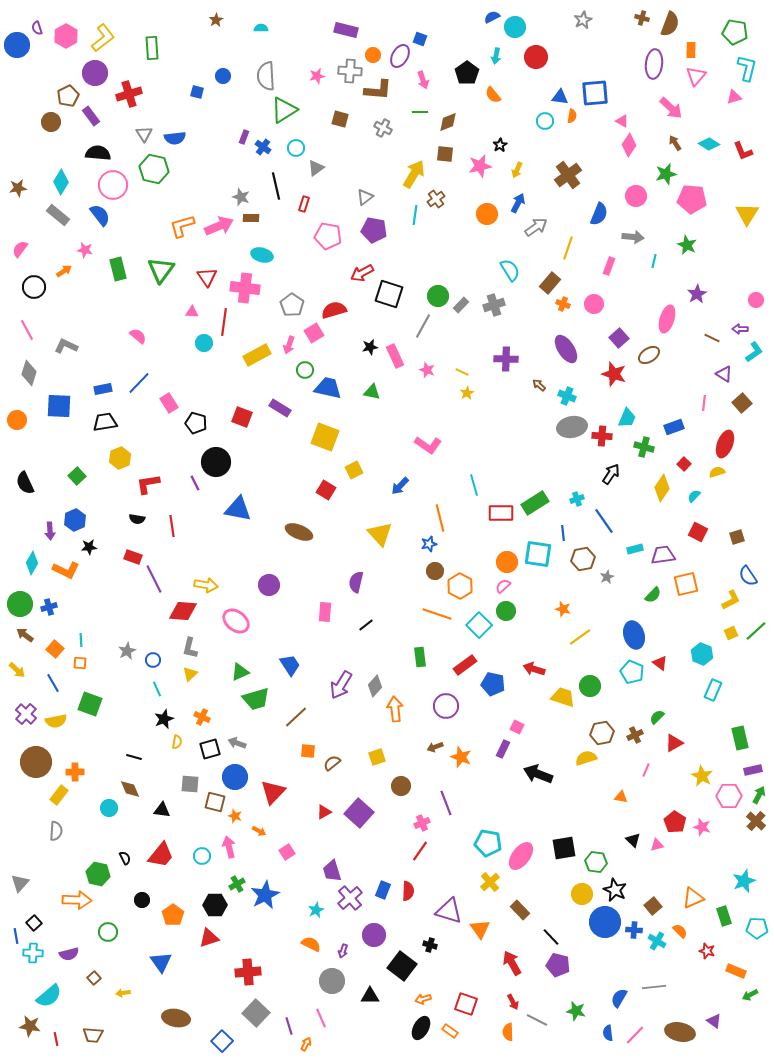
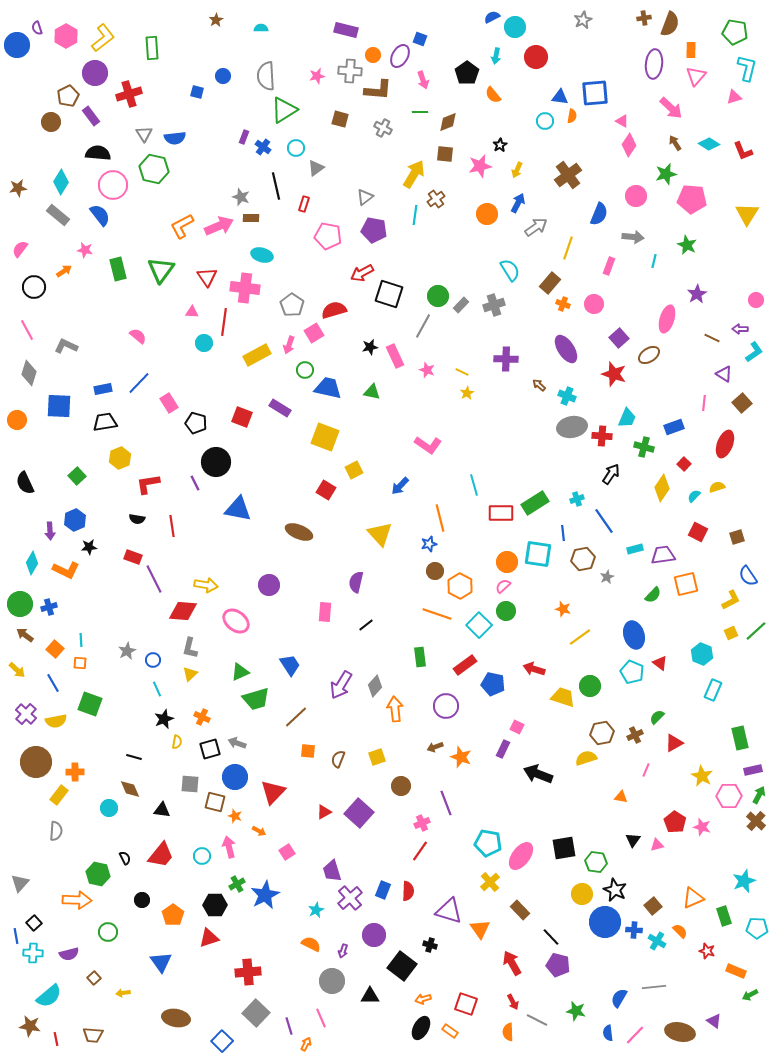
brown cross at (642, 18): moved 2 px right; rotated 24 degrees counterclockwise
orange L-shape at (182, 226): rotated 12 degrees counterclockwise
yellow semicircle at (717, 472): moved 15 px down
brown semicircle at (332, 763): moved 6 px right, 4 px up; rotated 30 degrees counterclockwise
black triangle at (633, 840): rotated 21 degrees clockwise
